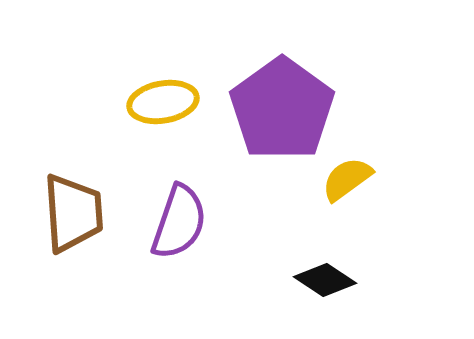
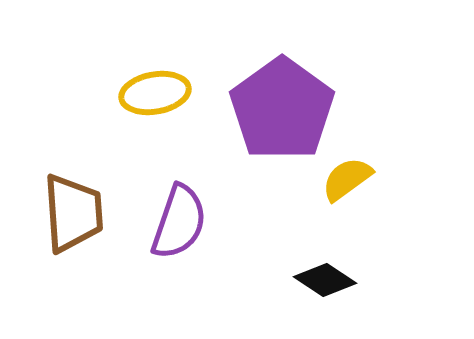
yellow ellipse: moved 8 px left, 9 px up
